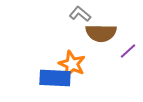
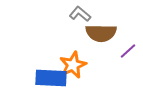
orange star: moved 1 px right, 1 px down; rotated 24 degrees clockwise
blue rectangle: moved 4 px left
